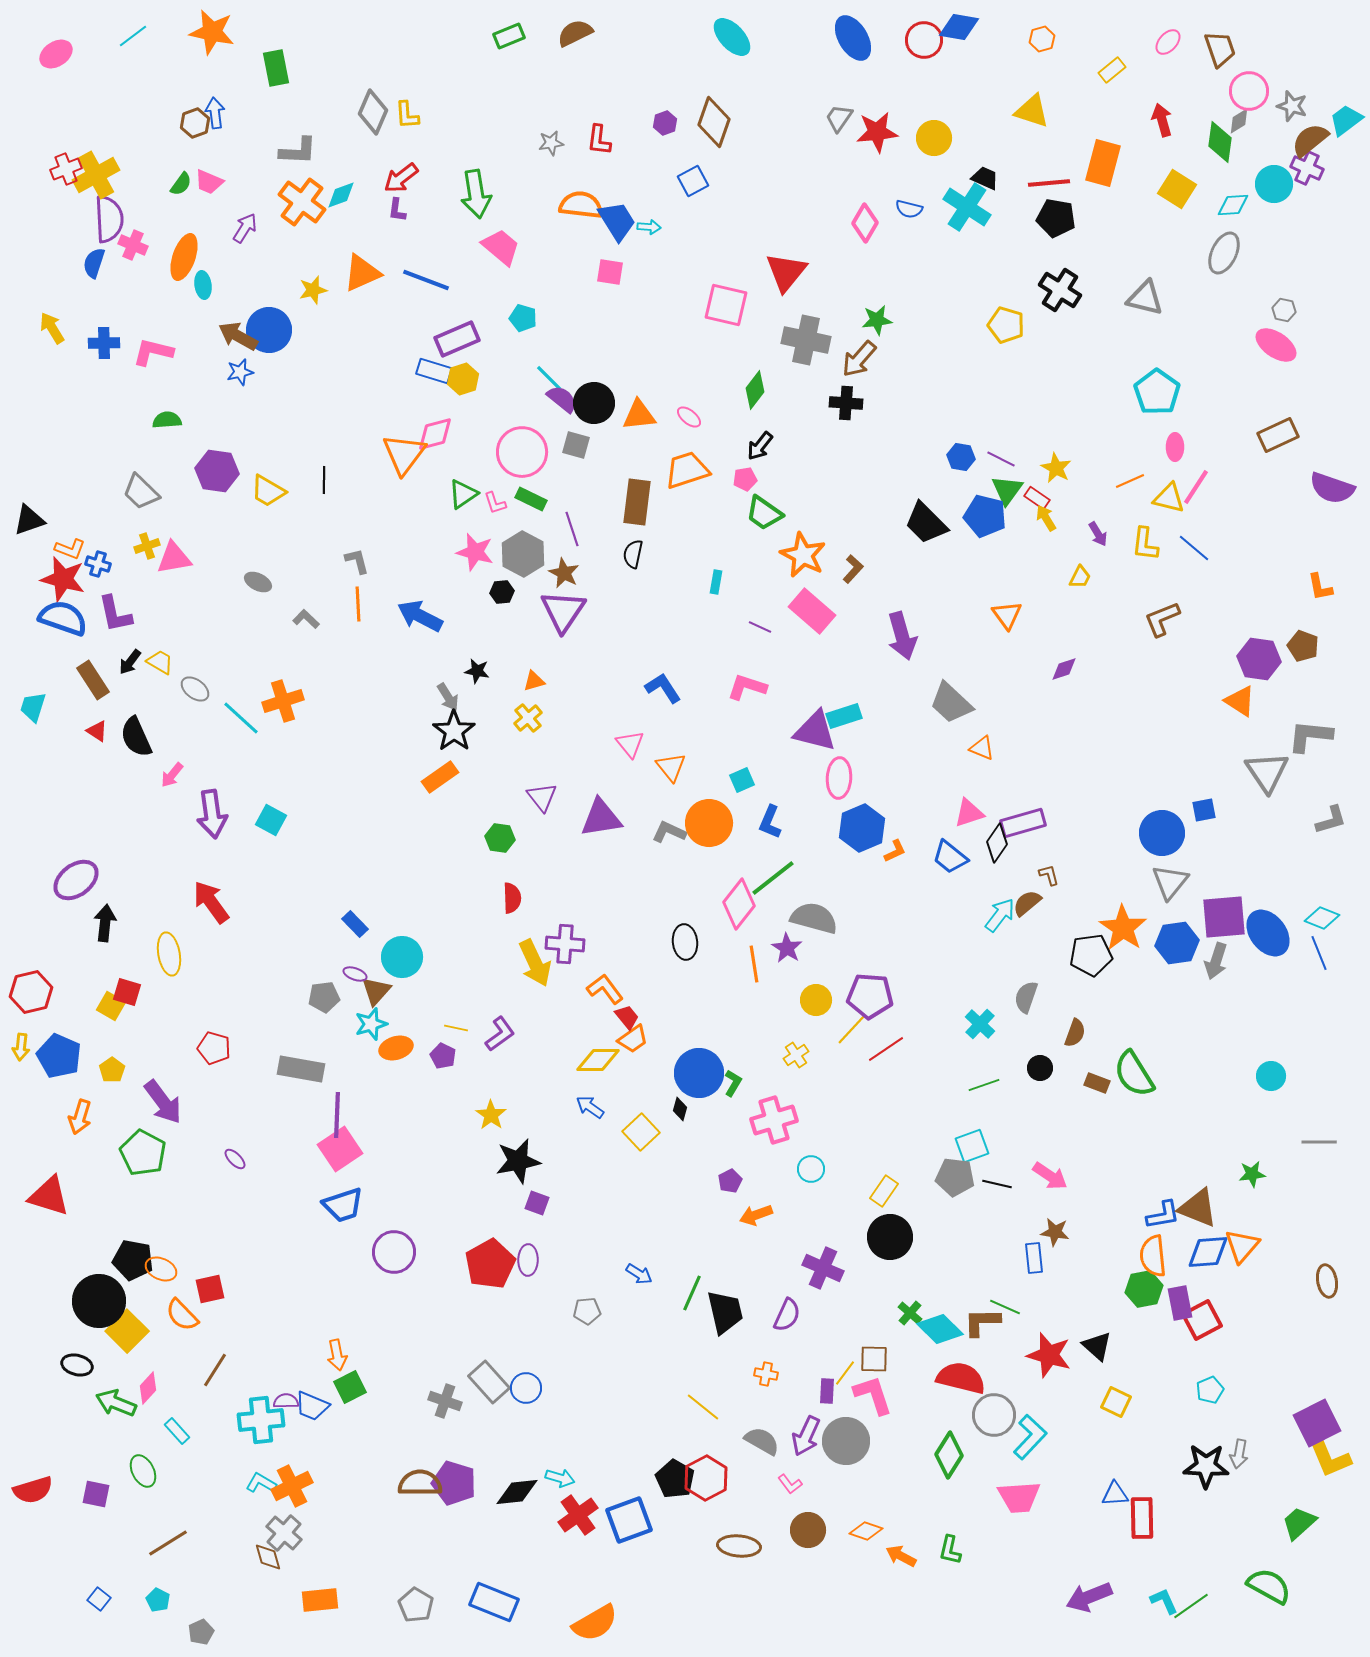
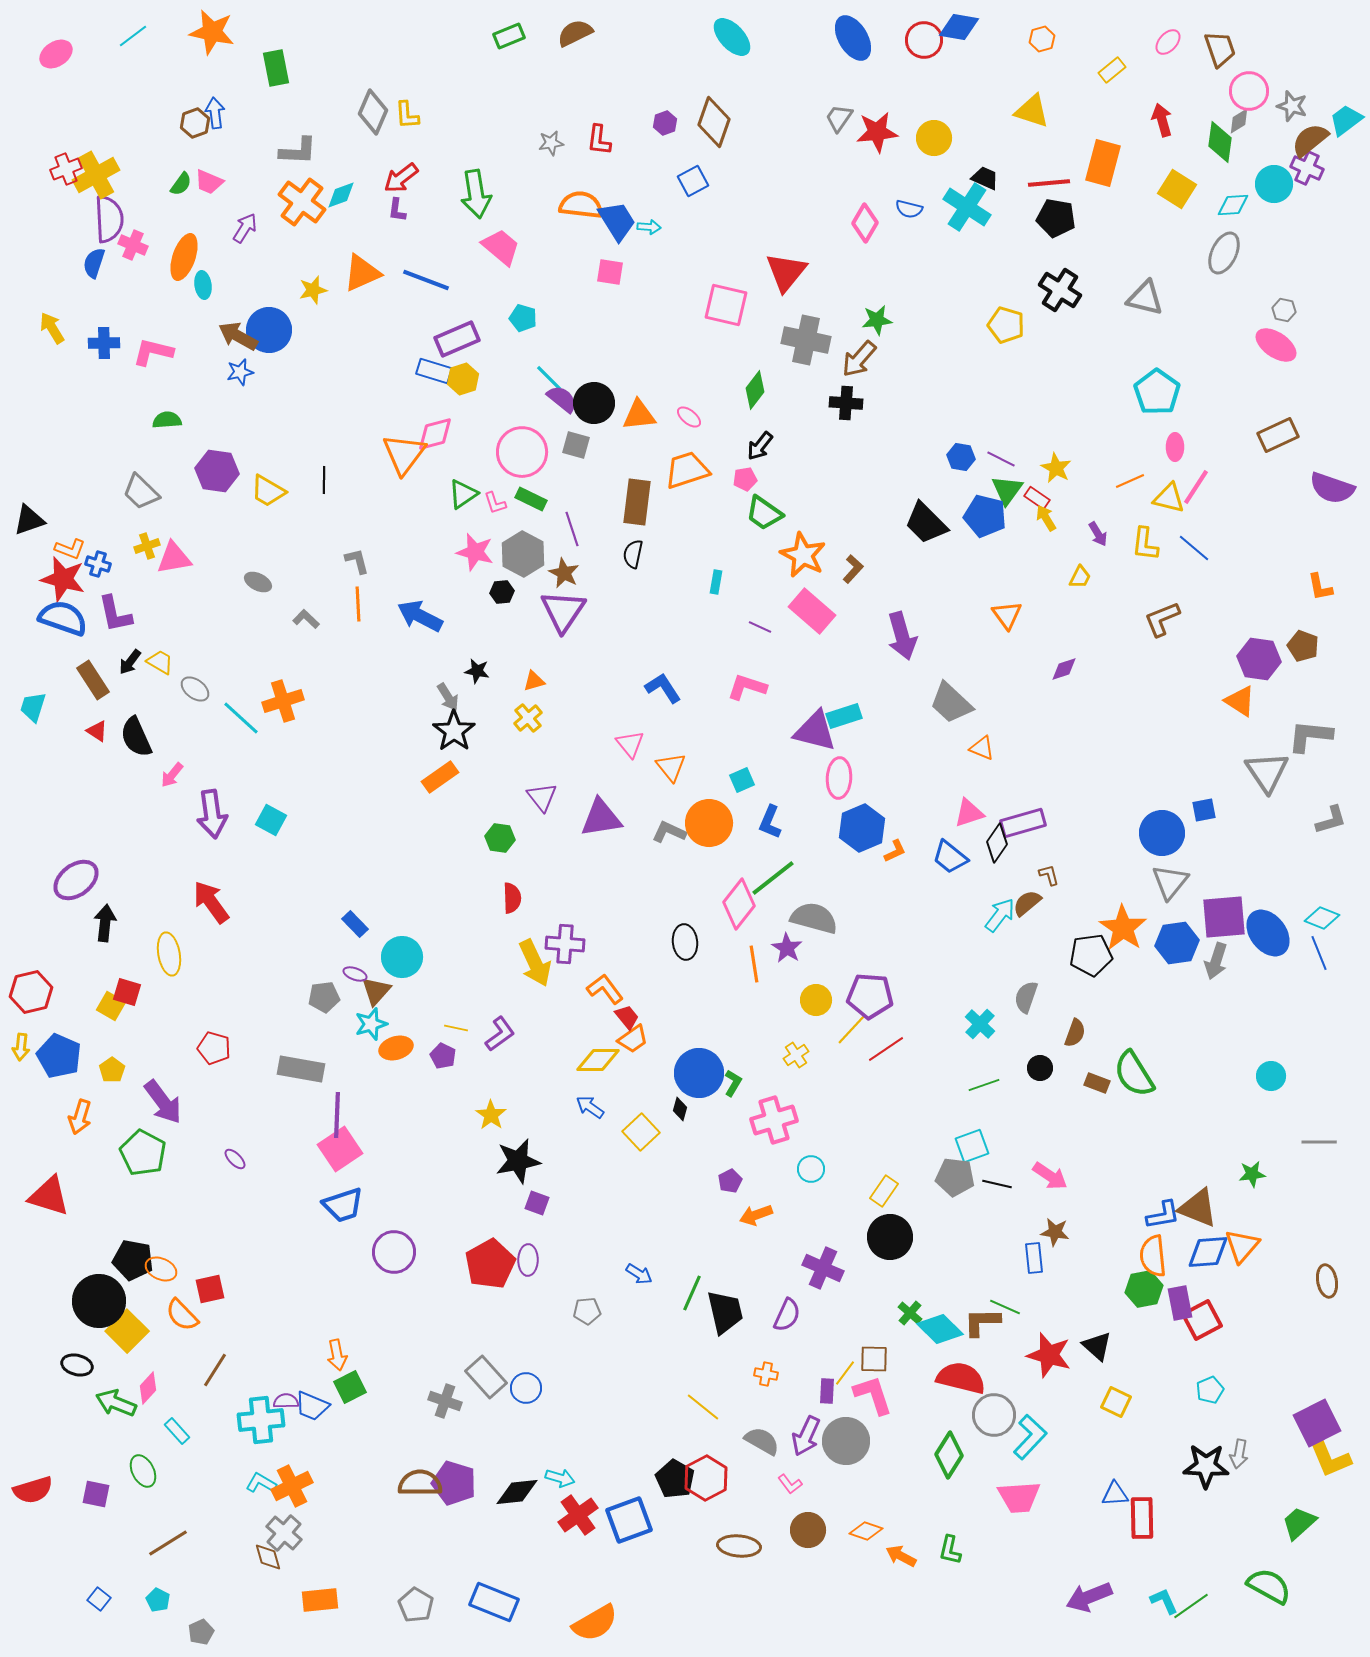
gray rectangle at (489, 1382): moved 3 px left, 5 px up
